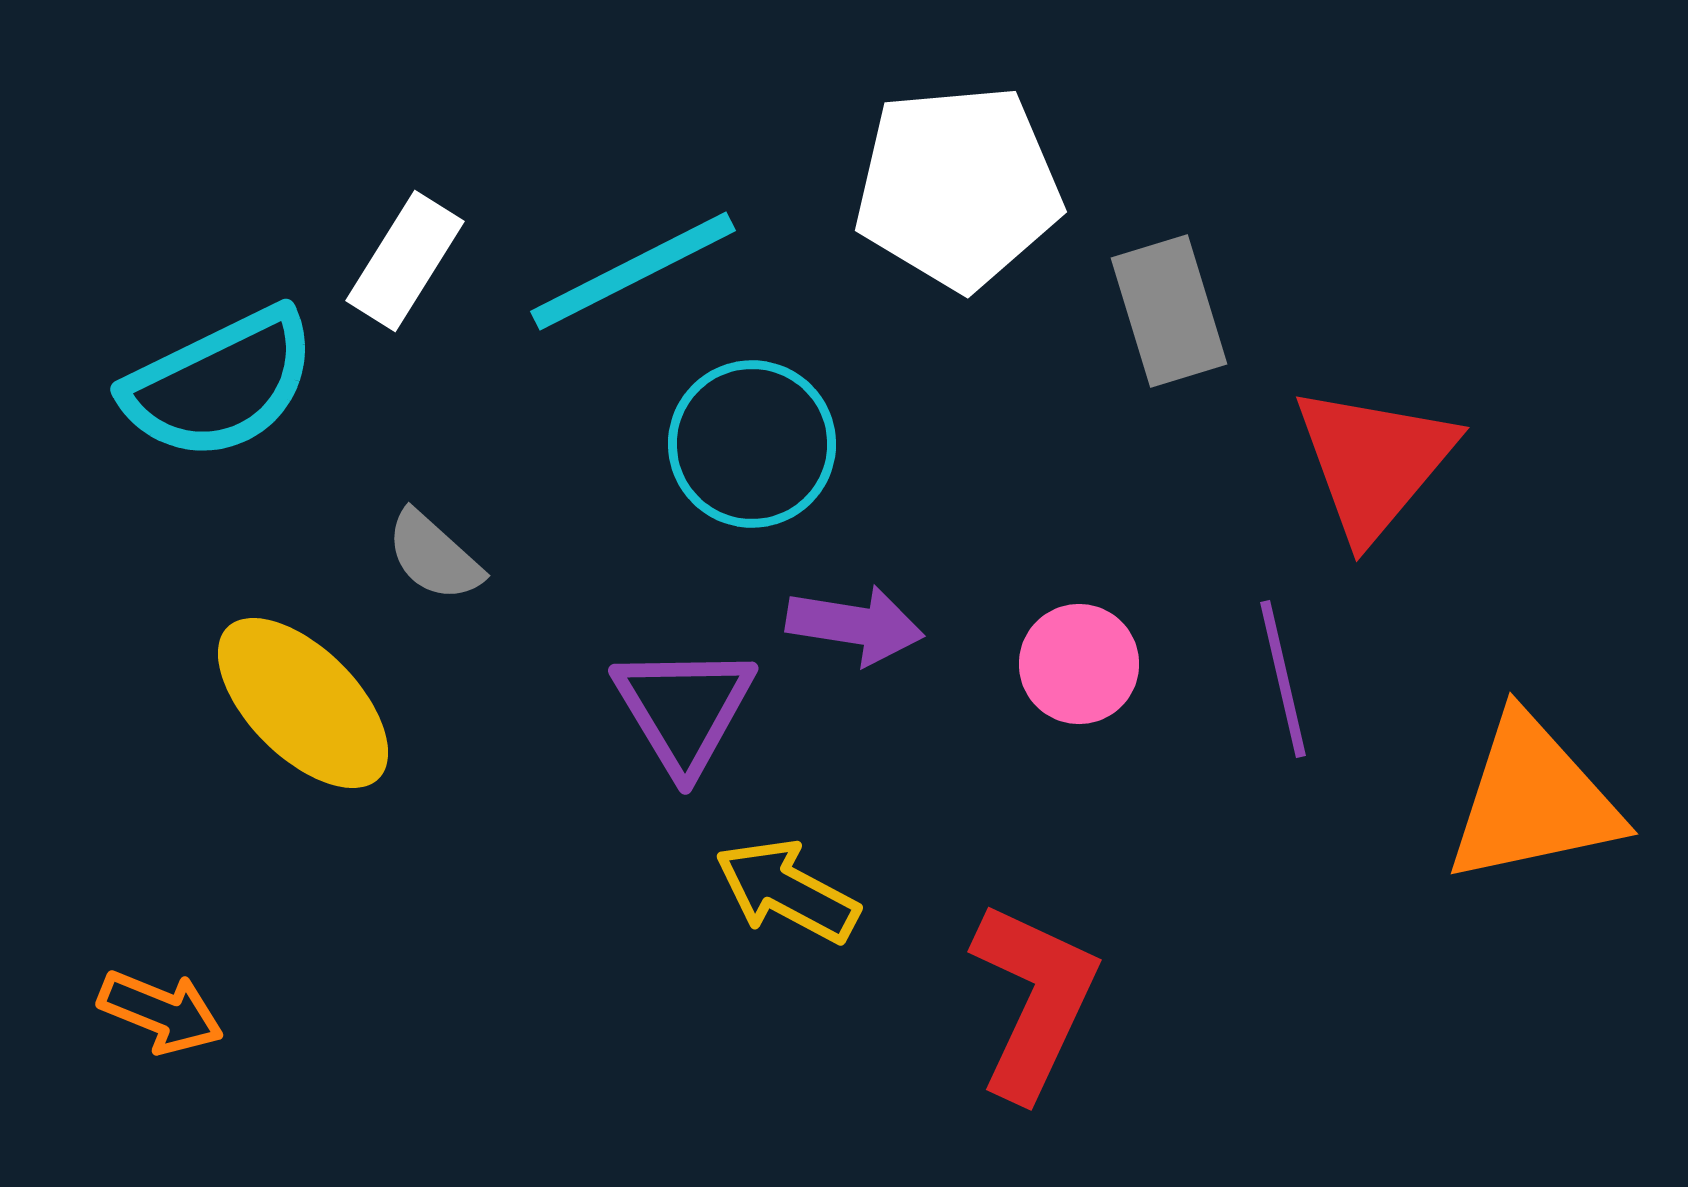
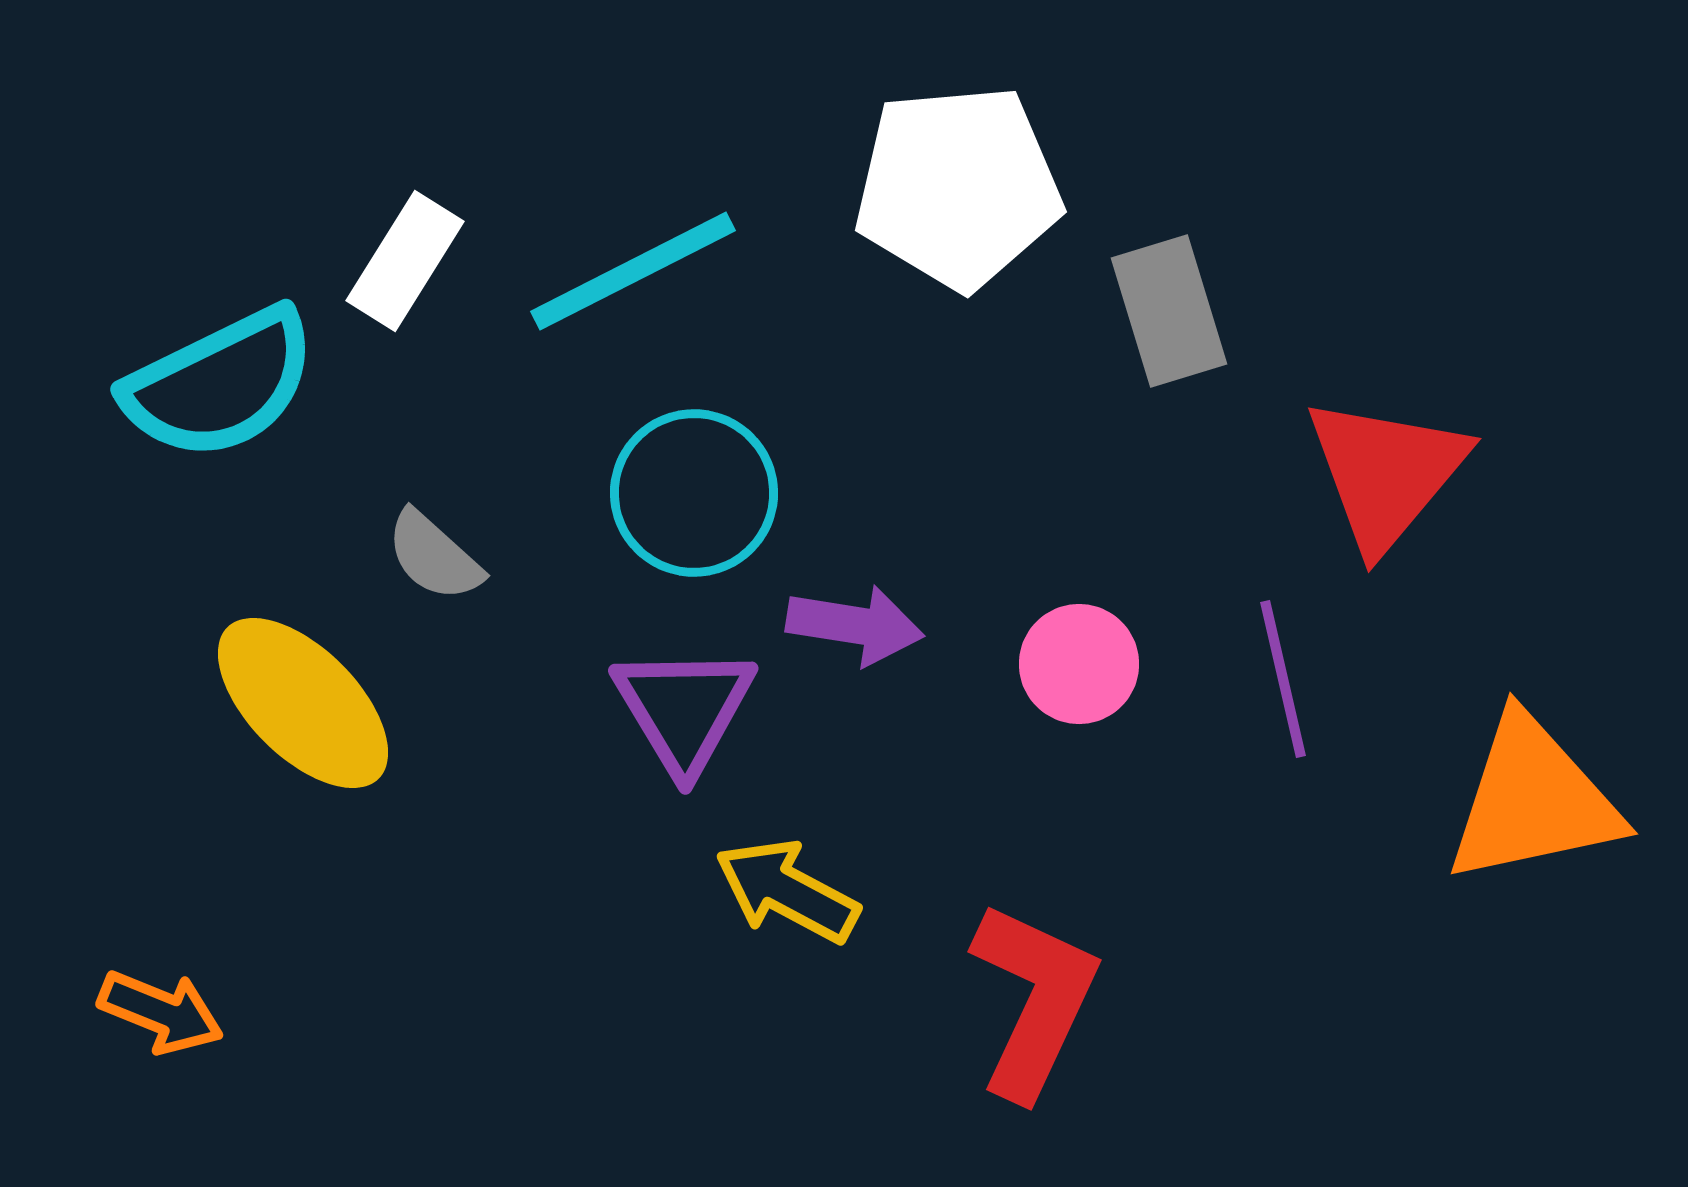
cyan circle: moved 58 px left, 49 px down
red triangle: moved 12 px right, 11 px down
